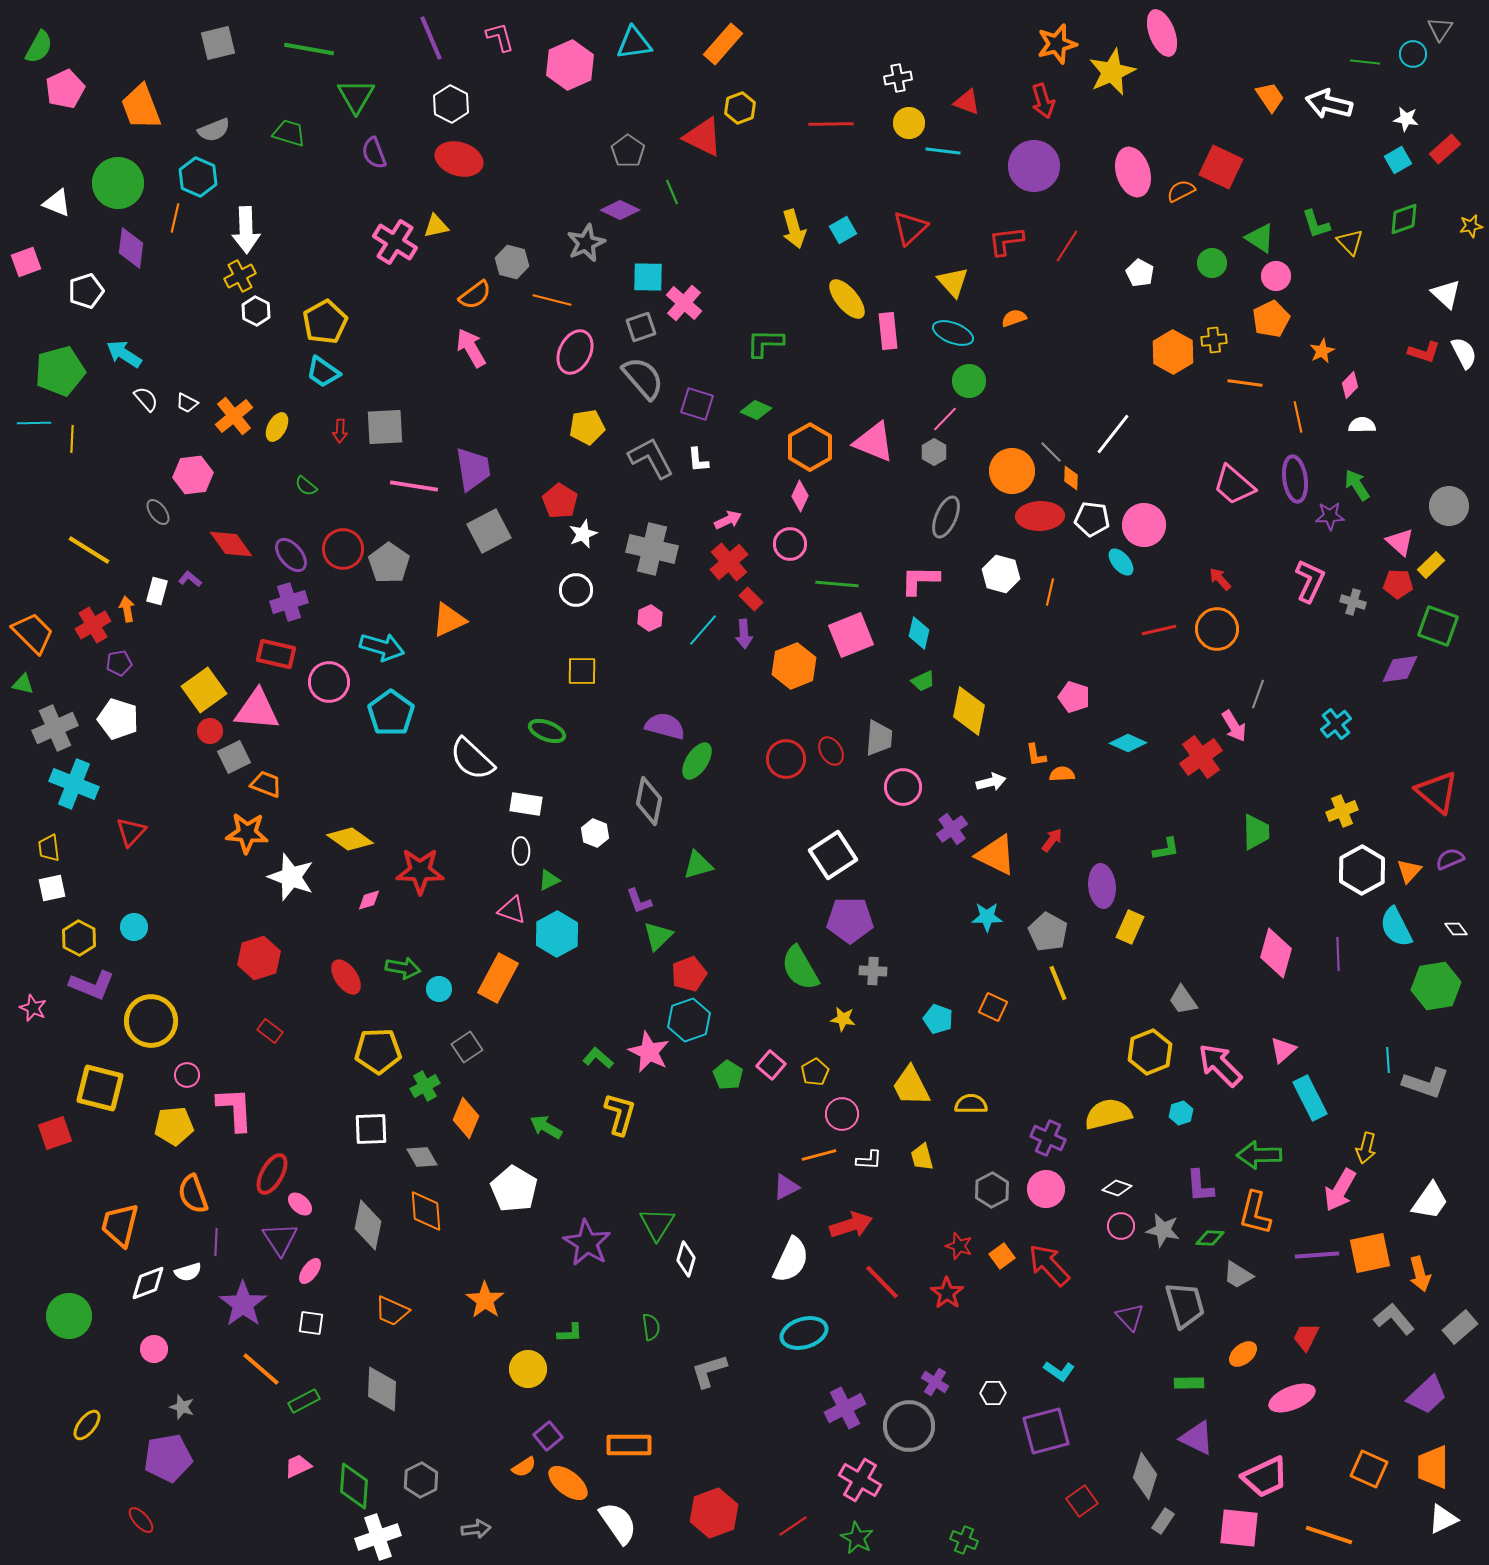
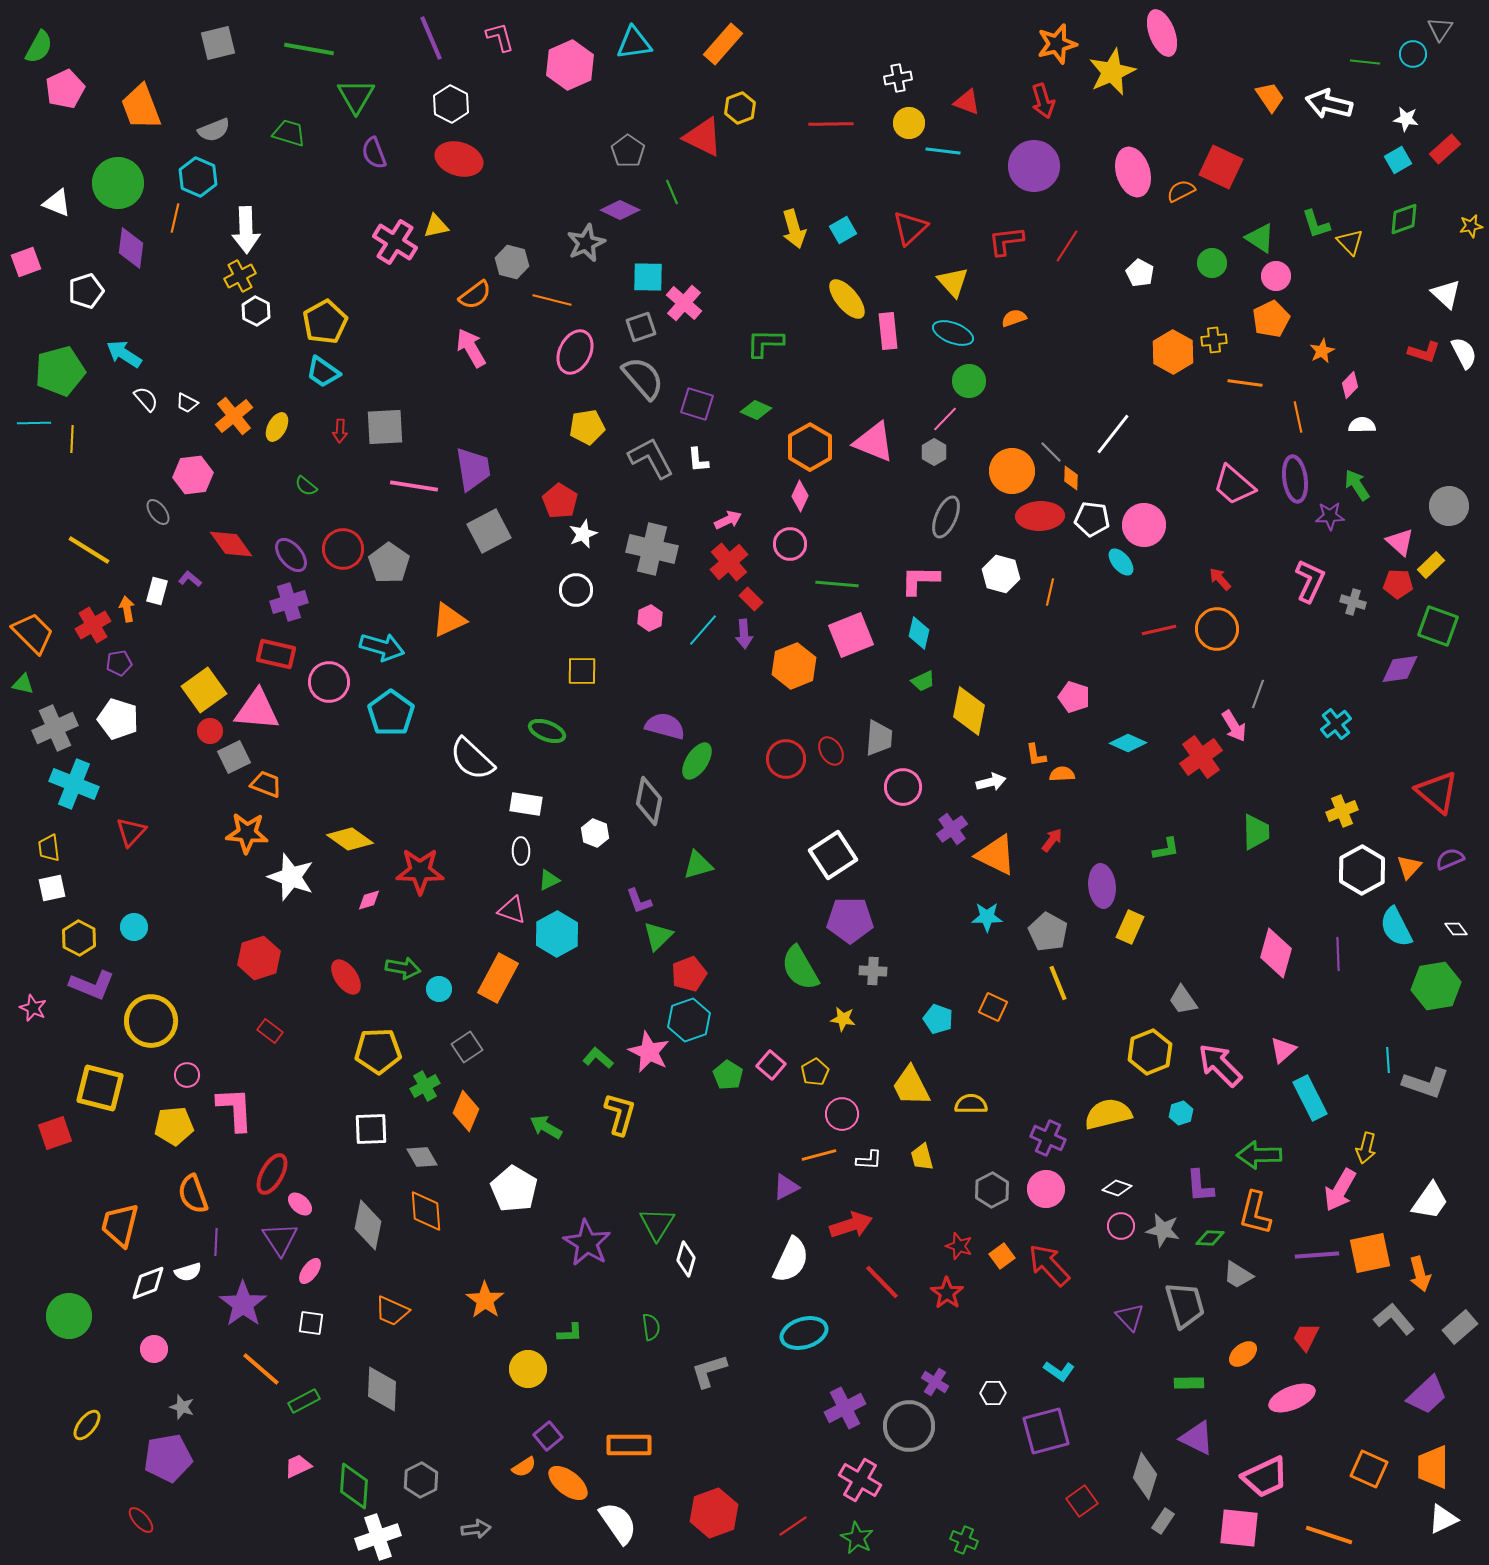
orange triangle at (1409, 871): moved 4 px up
orange diamond at (466, 1118): moved 7 px up
